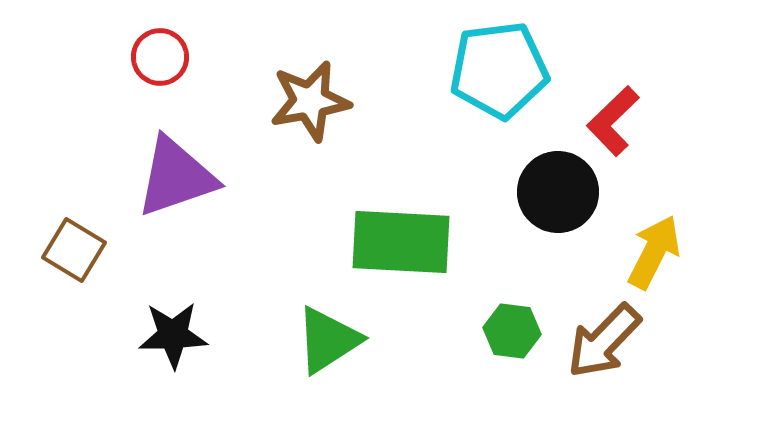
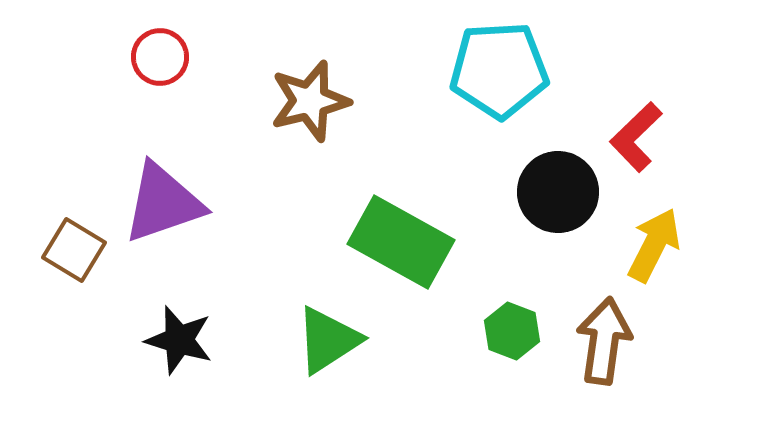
cyan pentagon: rotated 4 degrees clockwise
brown star: rotated 4 degrees counterclockwise
red L-shape: moved 23 px right, 16 px down
purple triangle: moved 13 px left, 26 px down
green rectangle: rotated 26 degrees clockwise
yellow arrow: moved 7 px up
green hexagon: rotated 14 degrees clockwise
black star: moved 6 px right, 5 px down; rotated 18 degrees clockwise
brown arrow: rotated 144 degrees clockwise
